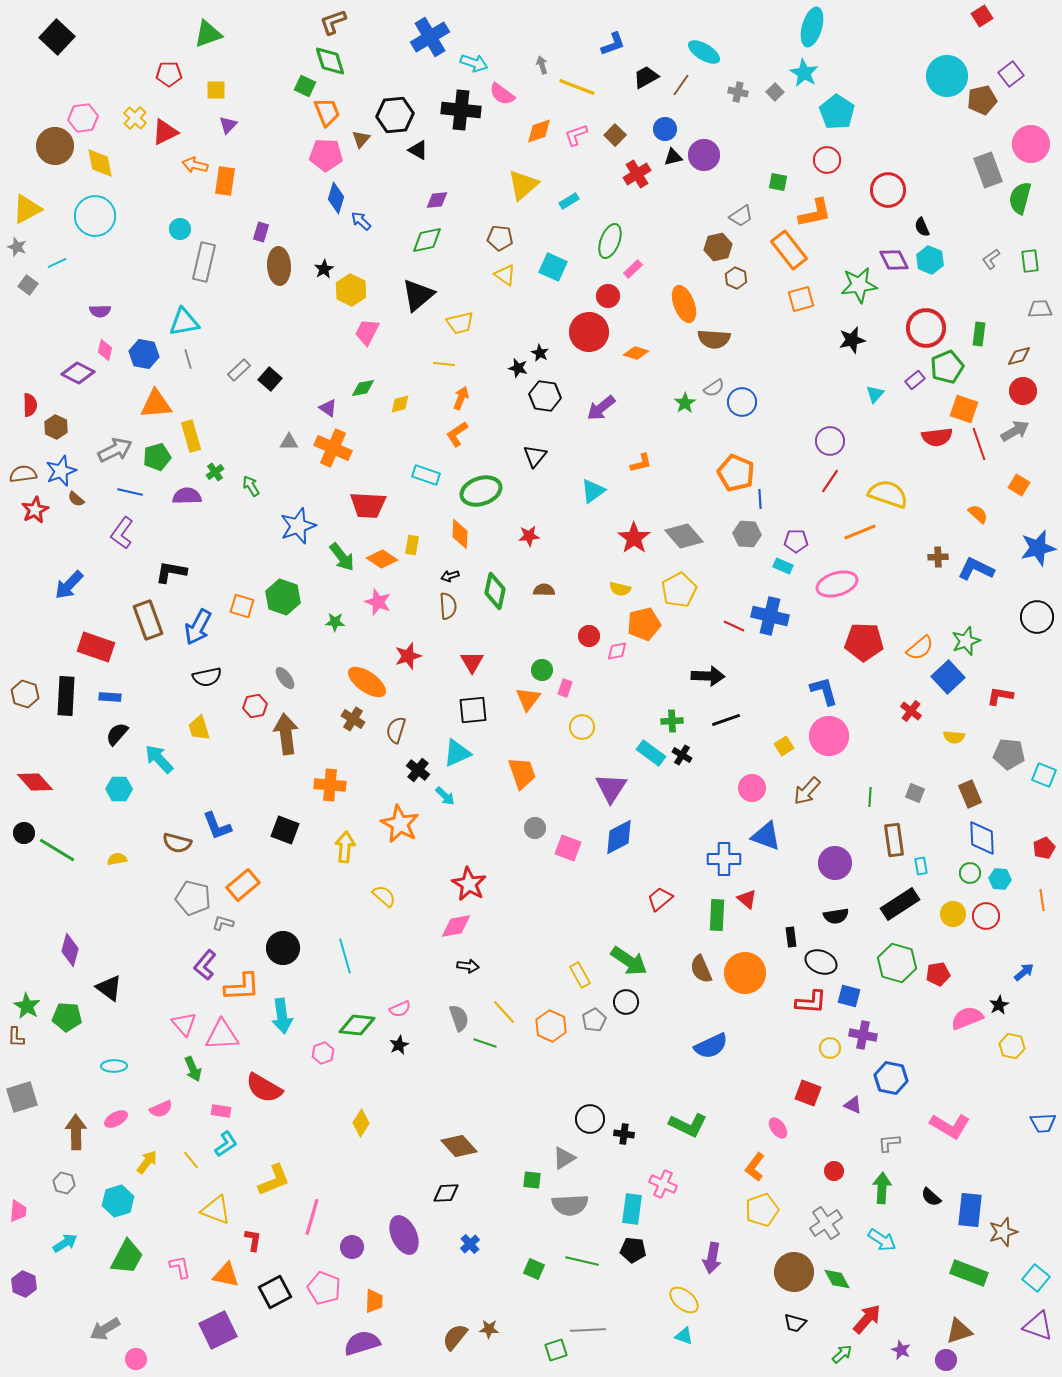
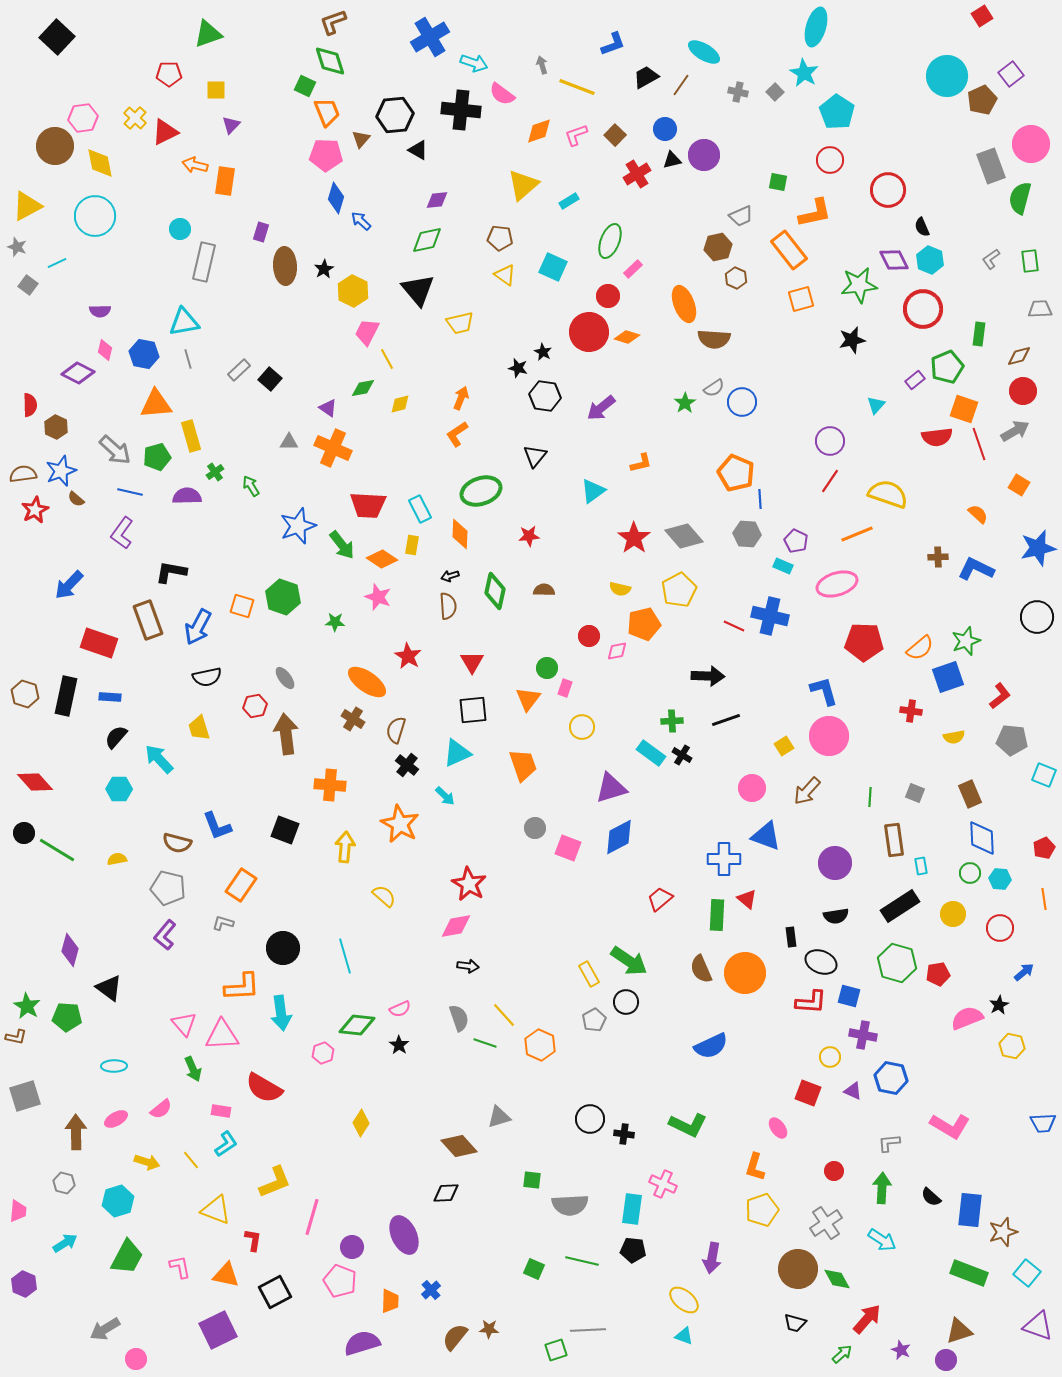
cyan ellipse at (812, 27): moved 4 px right
brown pentagon at (982, 100): rotated 12 degrees counterclockwise
purple triangle at (228, 125): moved 3 px right
black triangle at (673, 157): moved 1 px left, 3 px down
red circle at (827, 160): moved 3 px right
gray rectangle at (988, 170): moved 3 px right, 4 px up
yellow triangle at (27, 209): moved 3 px up
gray trapezoid at (741, 216): rotated 10 degrees clockwise
brown ellipse at (279, 266): moved 6 px right
yellow hexagon at (351, 290): moved 2 px right, 1 px down
black triangle at (418, 295): moved 5 px up; rotated 30 degrees counterclockwise
red circle at (926, 328): moved 3 px left, 19 px up
black star at (540, 353): moved 3 px right, 1 px up
orange diamond at (636, 353): moved 9 px left, 16 px up
yellow line at (444, 364): moved 57 px left, 5 px up; rotated 55 degrees clockwise
cyan triangle at (875, 394): moved 1 px right, 11 px down
gray arrow at (115, 450): rotated 68 degrees clockwise
cyan rectangle at (426, 475): moved 6 px left, 34 px down; rotated 44 degrees clockwise
orange line at (860, 532): moved 3 px left, 2 px down
purple pentagon at (796, 541): rotated 25 degrees clockwise
green arrow at (342, 557): moved 12 px up
pink star at (378, 602): moved 5 px up
red rectangle at (96, 647): moved 3 px right, 4 px up
red star at (408, 656): rotated 24 degrees counterclockwise
green circle at (542, 670): moved 5 px right, 2 px up
blue square at (948, 677): rotated 24 degrees clockwise
black rectangle at (66, 696): rotated 9 degrees clockwise
red L-shape at (1000, 696): rotated 132 degrees clockwise
red cross at (911, 711): rotated 30 degrees counterclockwise
black semicircle at (117, 734): moved 1 px left, 3 px down
yellow semicircle at (954, 737): rotated 15 degrees counterclockwise
gray pentagon at (1009, 754): moved 3 px right, 14 px up
black cross at (418, 770): moved 11 px left, 5 px up
orange trapezoid at (522, 773): moved 1 px right, 8 px up
purple triangle at (611, 788): rotated 40 degrees clockwise
orange rectangle at (243, 885): moved 2 px left; rotated 16 degrees counterclockwise
gray pentagon at (193, 898): moved 25 px left, 10 px up
orange line at (1042, 900): moved 2 px right, 1 px up
black rectangle at (900, 904): moved 2 px down
red circle at (986, 916): moved 14 px right, 12 px down
purple L-shape at (205, 965): moved 40 px left, 30 px up
yellow rectangle at (580, 975): moved 9 px right, 1 px up
yellow line at (504, 1012): moved 3 px down
cyan arrow at (282, 1016): moved 1 px left, 3 px up
orange hexagon at (551, 1026): moved 11 px left, 19 px down
brown L-shape at (16, 1037): rotated 80 degrees counterclockwise
black star at (399, 1045): rotated 12 degrees counterclockwise
yellow circle at (830, 1048): moved 9 px down
gray square at (22, 1097): moved 3 px right, 1 px up
purple triangle at (853, 1105): moved 14 px up
pink semicircle at (161, 1109): rotated 15 degrees counterclockwise
gray triangle at (564, 1158): moved 65 px left, 41 px up; rotated 15 degrees clockwise
yellow arrow at (147, 1162): rotated 70 degrees clockwise
orange L-shape at (755, 1167): rotated 20 degrees counterclockwise
yellow L-shape at (274, 1180): moved 1 px right, 2 px down
blue cross at (470, 1244): moved 39 px left, 46 px down
brown circle at (794, 1272): moved 4 px right, 3 px up
cyan square at (1036, 1278): moved 9 px left, 5 px up
pink pentagon at (324, 1288): moved 16 px right, 7 px up
orange trapezoid at (374, 1301): moved 16 px right
